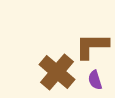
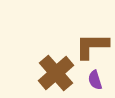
brown cross: moved 1 px left, 1 px down; rotated 9 degrees clockwise
